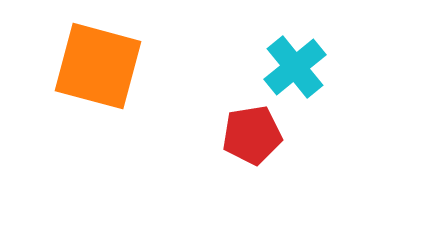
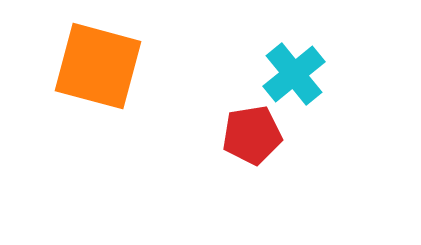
cyan cross: moved 1 px left, 7 px down
